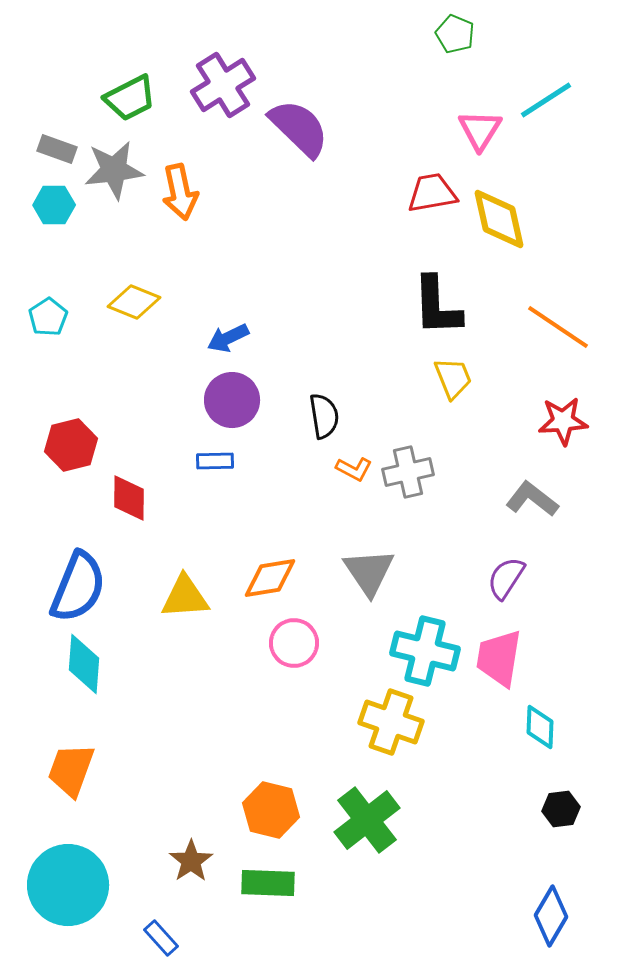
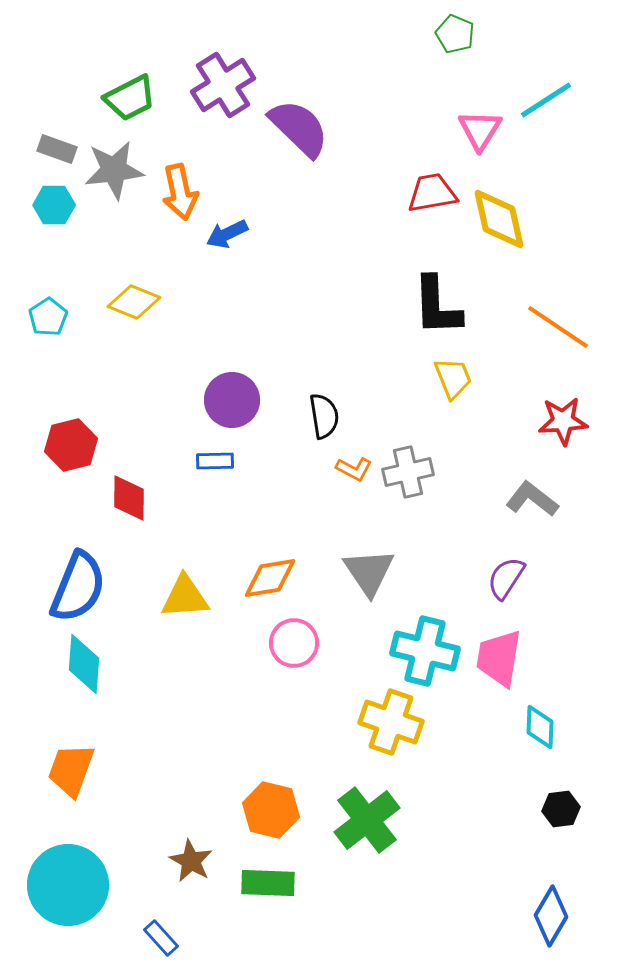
blue arrow at (228, 338): moved 1 px left, 104 px up
brown star at (191, 861): rotated 9 degrees counterclockwise
